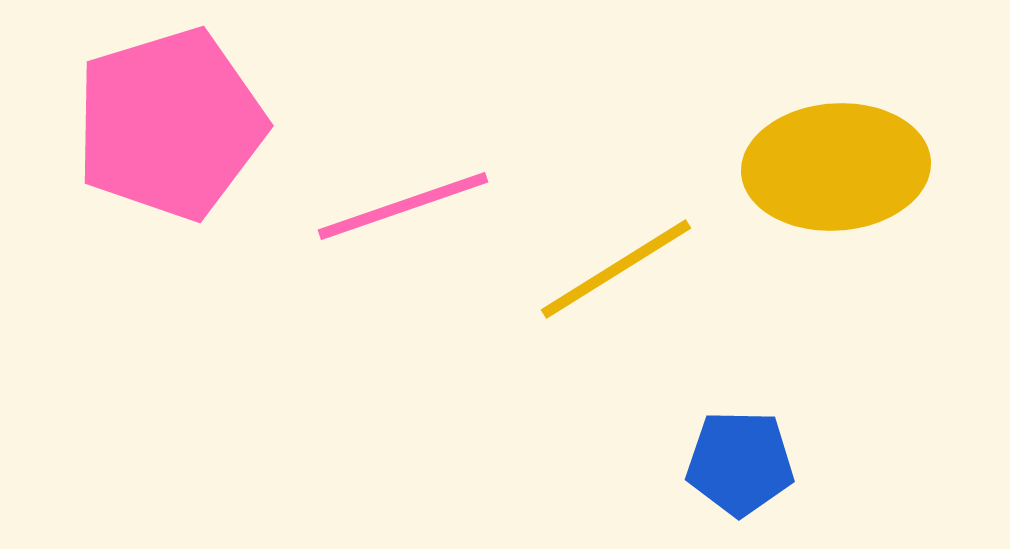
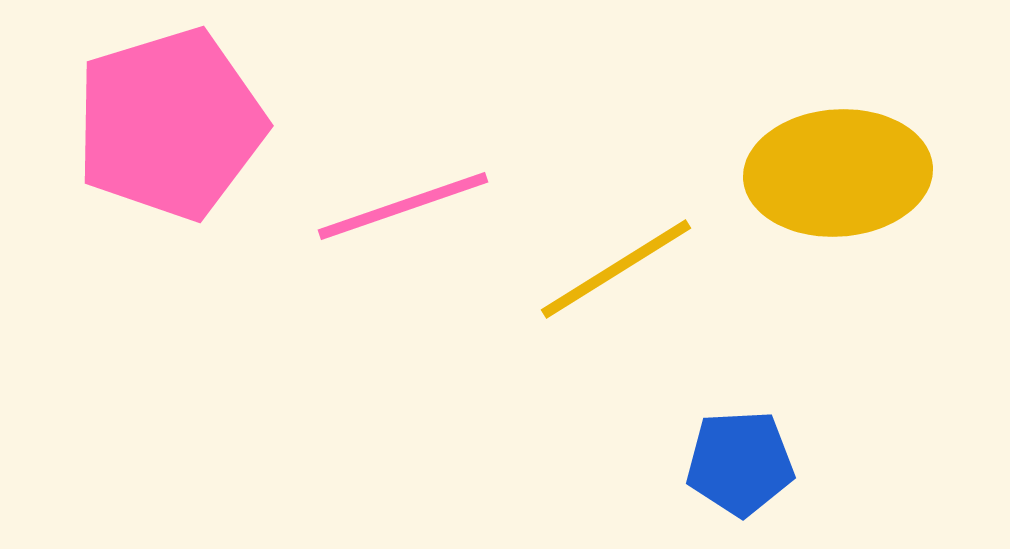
yellow ellipse: moved 2 px right, 6 px down
blue pentagon: rotated 4 degrees counterclockwise
